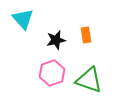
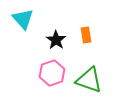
black star: rotated 24 degrees counterclockwise
